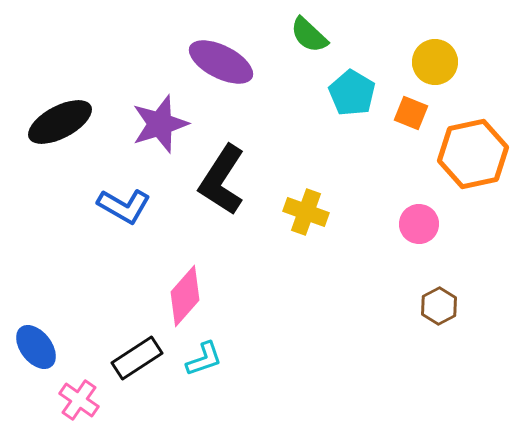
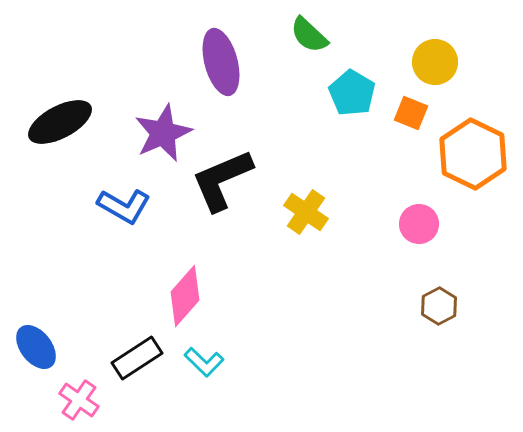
purple ellipse: rotated 48 degrees clockwise
purple star: moved 3 px right, 9 px down; rotated 6 degrees counterclockwise
orange hexagon: rotated 22 degrees counterclockwise
black L-shape: rotated 34 degrees clockwise
yellow cross: rotated 15 degrees clockwise
cyan L-shape: moved 3 px down; rotated 63 degrees clockwise
